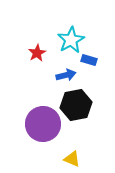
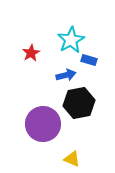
red star: moved 6 px left
black hexagon: moved 3 px right, 2 px up
